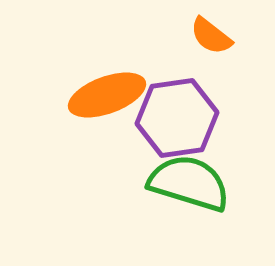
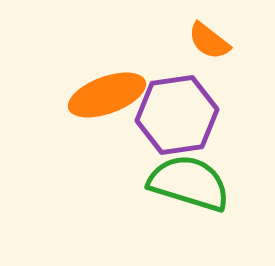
orange semicircle: moved 2 px left, 5 px down
purple hexagon: moved 3 px up
